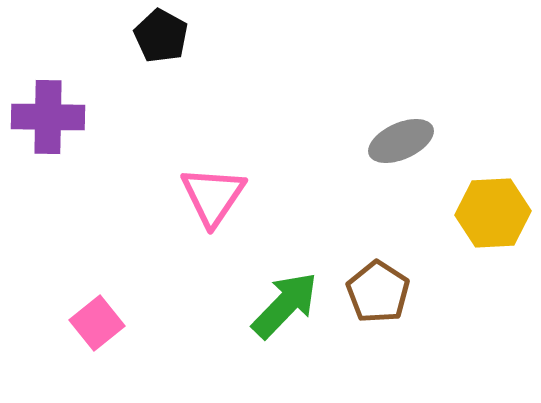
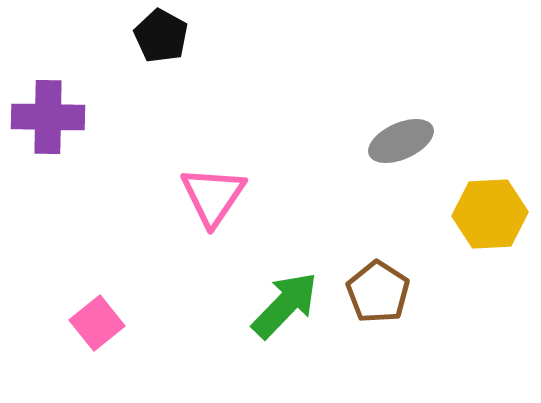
yellow hexagon: moved 3 px left, 1 px down
